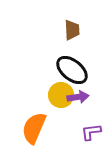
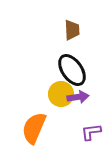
black ellipse: rotated 16 degrees clockwise
yellow circle: moved 1 px up
